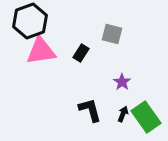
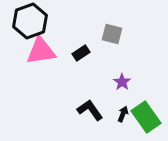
black rectangle: rotated 24 degrees clockwise
black L-shape: rotated 20 degrees counterclockwise
